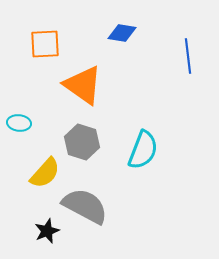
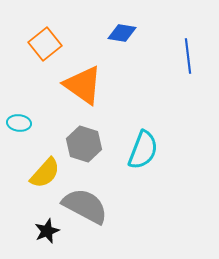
orange square: rotated 36 degrees counterclockwise
gray hexagon: moved 2 px right, 2 px down
